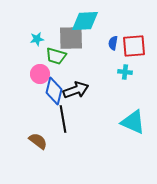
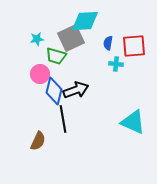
gray square: rotated 24 degrees counterclockwise
blue semicircle: moved 5 px left
cyan cross: moved 9 px left, 8 px up
brown semicircle: rotated 78 degrees clockwise
